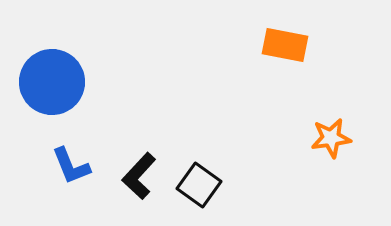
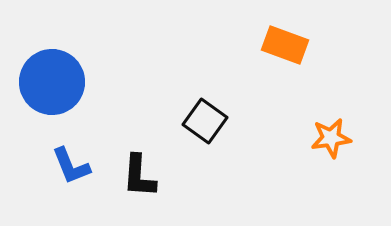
orange rectangle: rotated 9 degrees clockwise
black L-shape: rotated 39 degrees counterclockwise
black square: moved 6 px right, 64 px up
